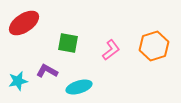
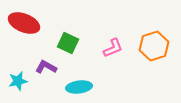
red ellipse: rotated 56 degrees clockwise
green square: rotated 15 degrees clockwise
pink L-shape: moved 2 px right, 2 px up; rotated 15 degrees clockwise
purple L-shape: moved 1 px left, 4 px up
cyan ellipse: rotated 10 degrees clockwise
